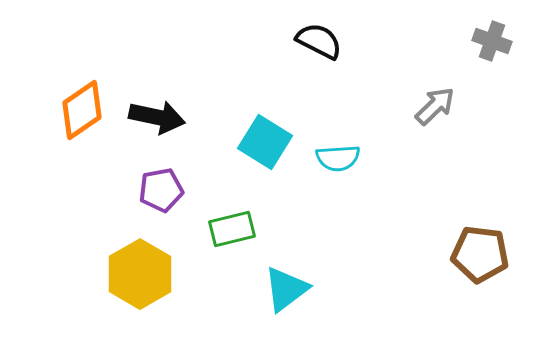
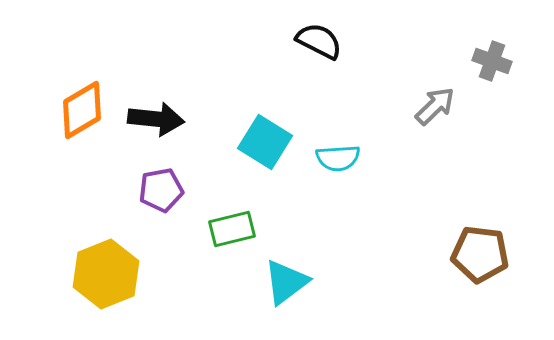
gray cross: moved 20 px down
orange diamond: rotated 4 degrees clockwise
black arrow: moved 1 px left, 2 px down; rotated 6 degrees counterclockwise
yellow hexagon: moved 34 px left; rotated 8 degrees clockwise
cyan triangle: moved 7 px up
